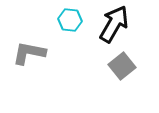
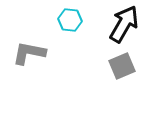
black arrow: moved 10 px right
gray square: rotated 16 degrees clockwise
